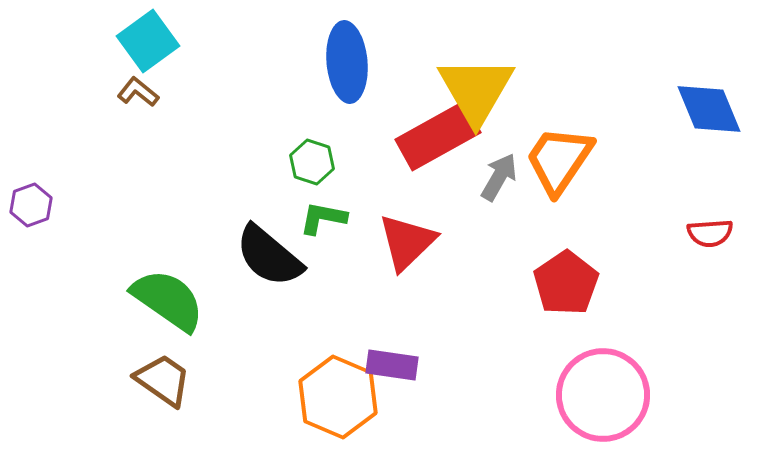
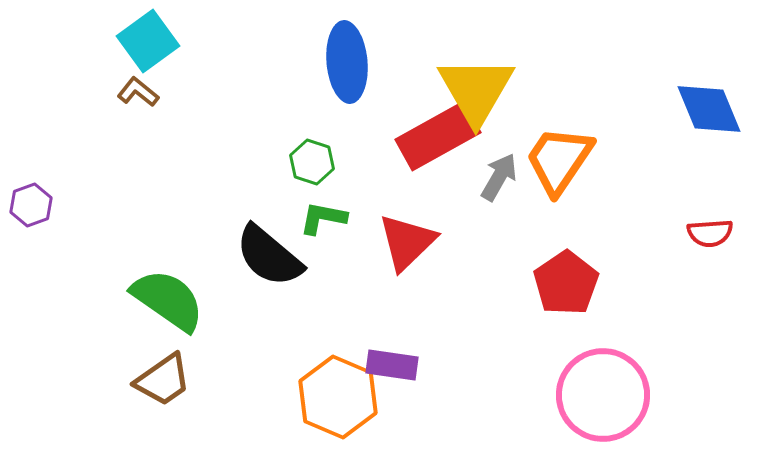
brown trapezoid: rotated 110 degrees clockwise
